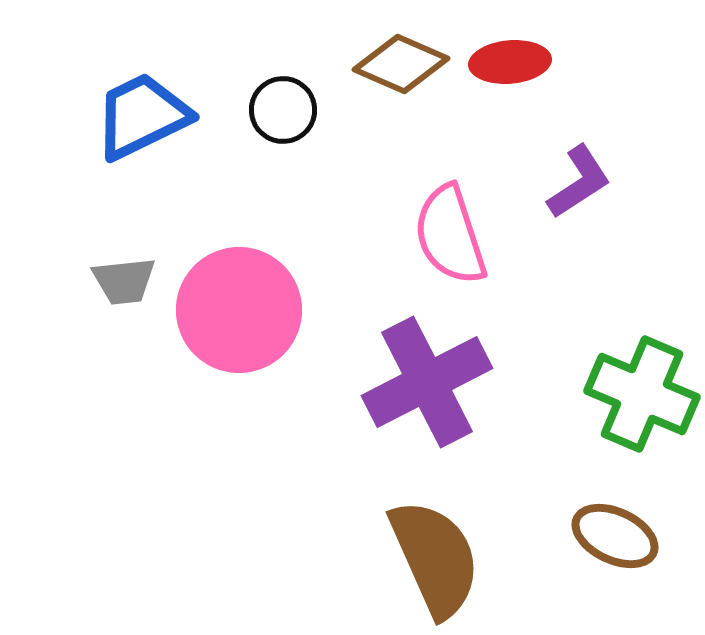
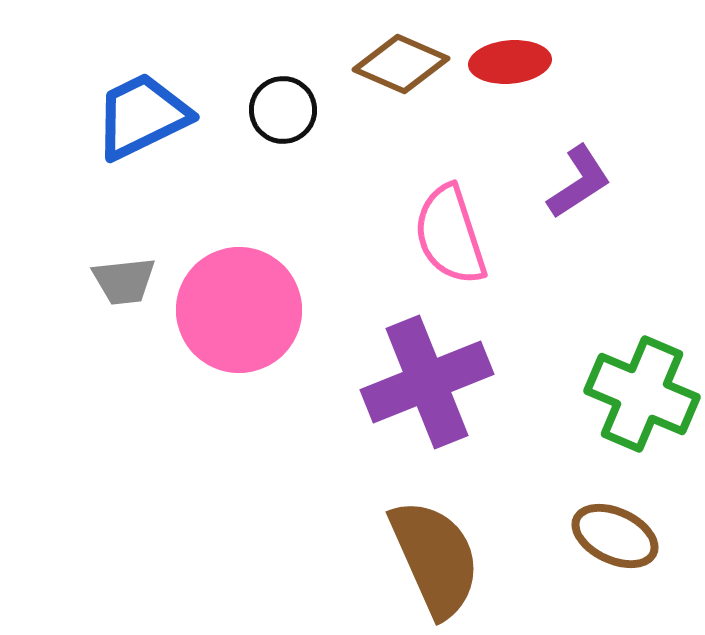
purple cross: rotated 5 degrees clockwise
